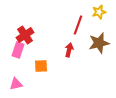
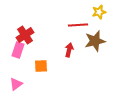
red line: rotated 66 degrees clockwise
brown star: moved 4 px left, 2 px up
pink triangle: rotated 24 degrees counterclockwise
